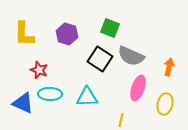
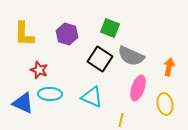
cyan triangle: moved 5 px right; rotated 25 degrees clockwise
yellow ellipse: rotated 25 degrees counterclockwise
